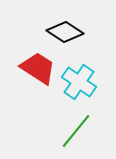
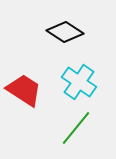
red trapezoid: moved 14 px left, 22 px down
green line: moved 3 px up
